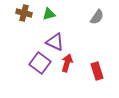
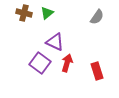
green triangle: moved 2 px left, 1 px up; rotated 24 degrees counterclockwise
